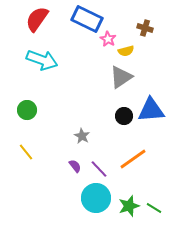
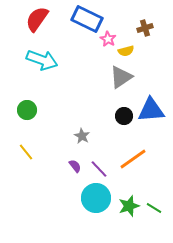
brown cross: rotated 35 degrees counterclockwise
